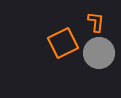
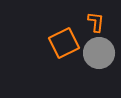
orange square: moved 1 px right
